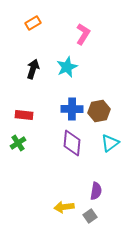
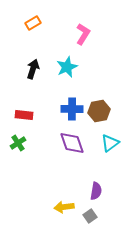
purple diamond: rotated 24 degrees counterclockwise
